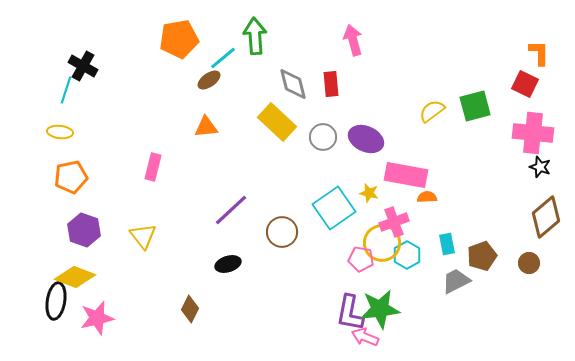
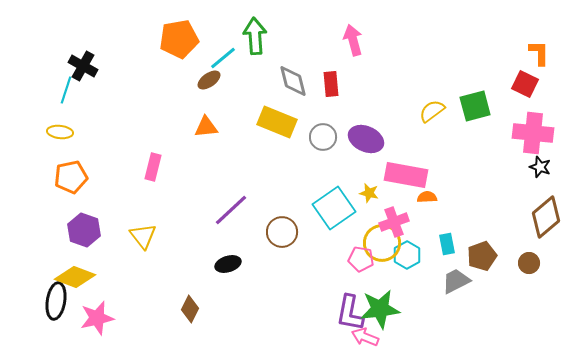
gray diamond at (293, 84): moved 3 px up
yellow rectangle at (277, 122): rotated 21 degrees counterclockwise
